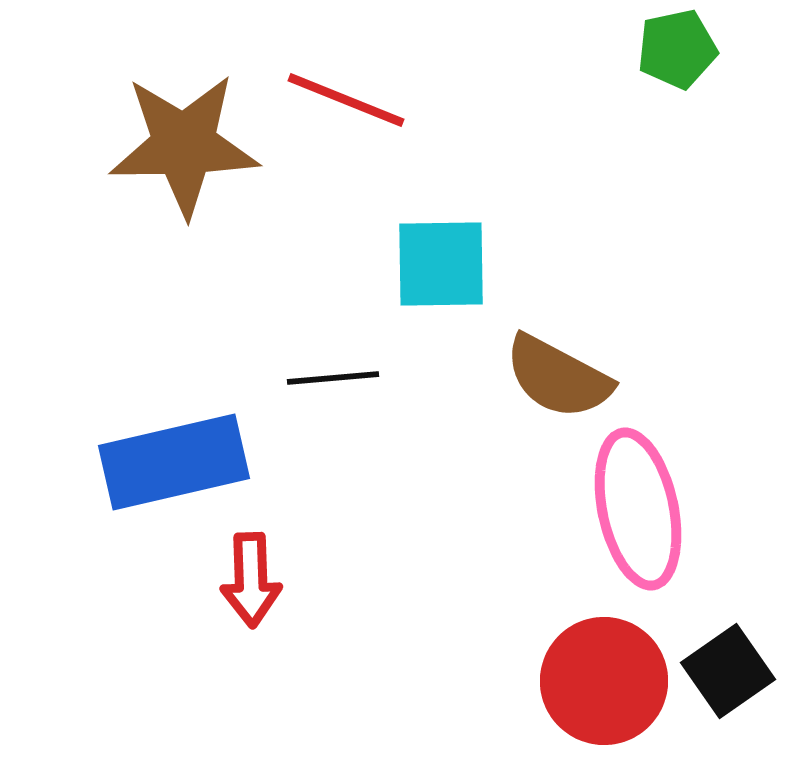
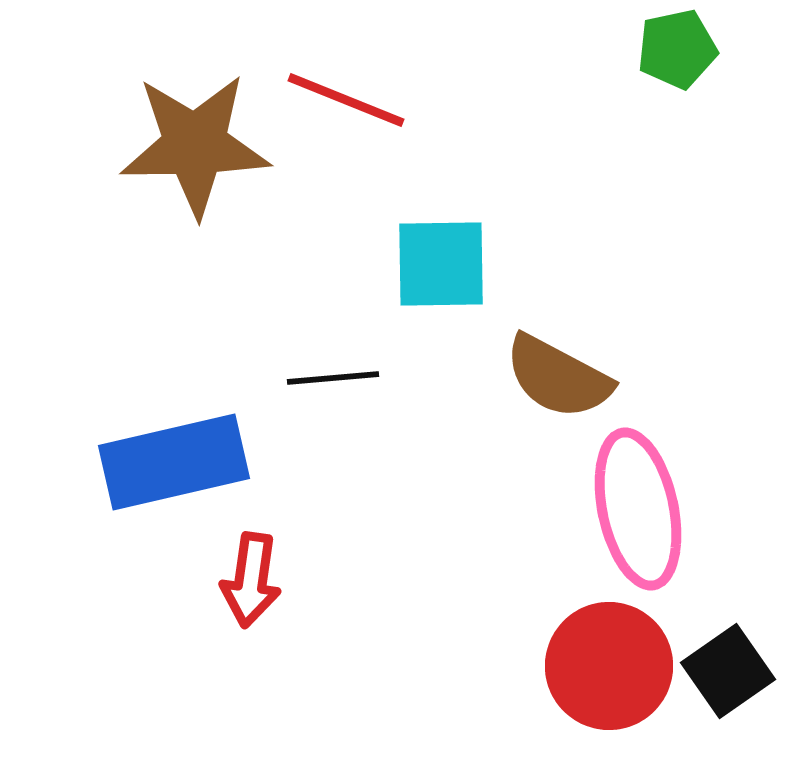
brown star: moved 11 px right
red arrow: rotated 10 degrees clockwise
red circle: moved 5 px right, 15 px up
